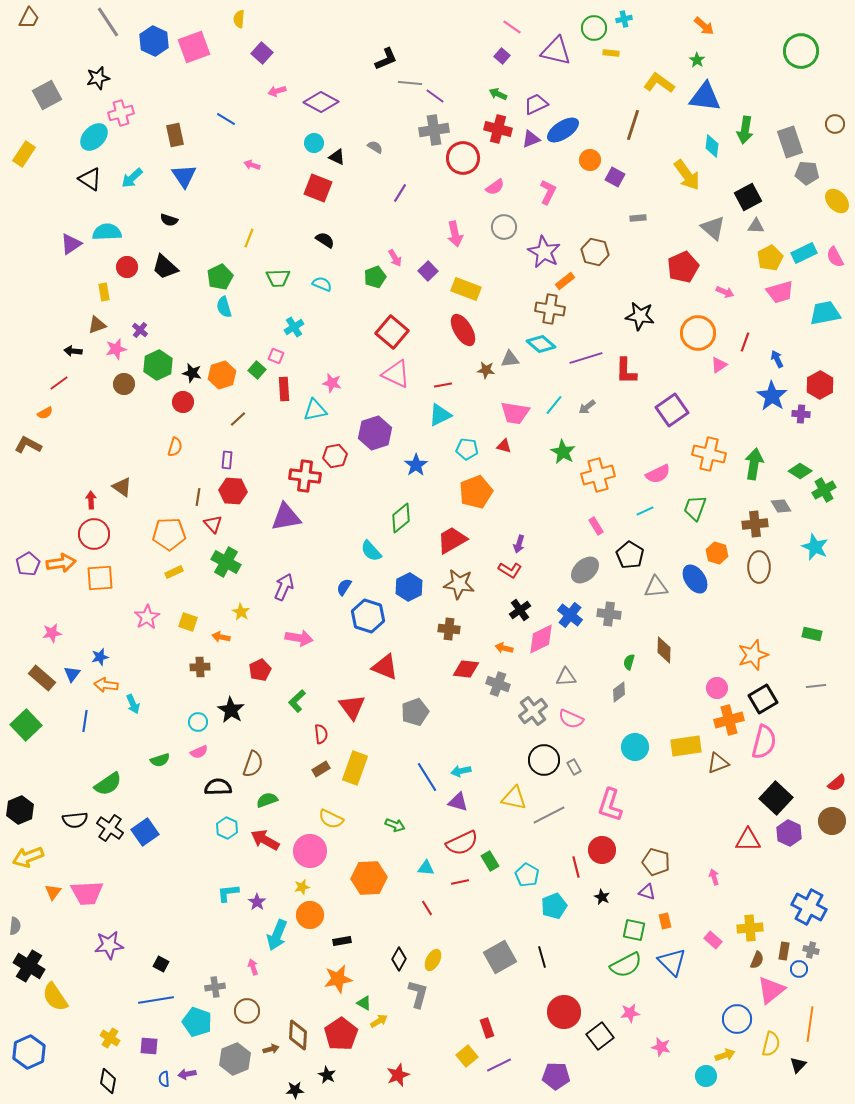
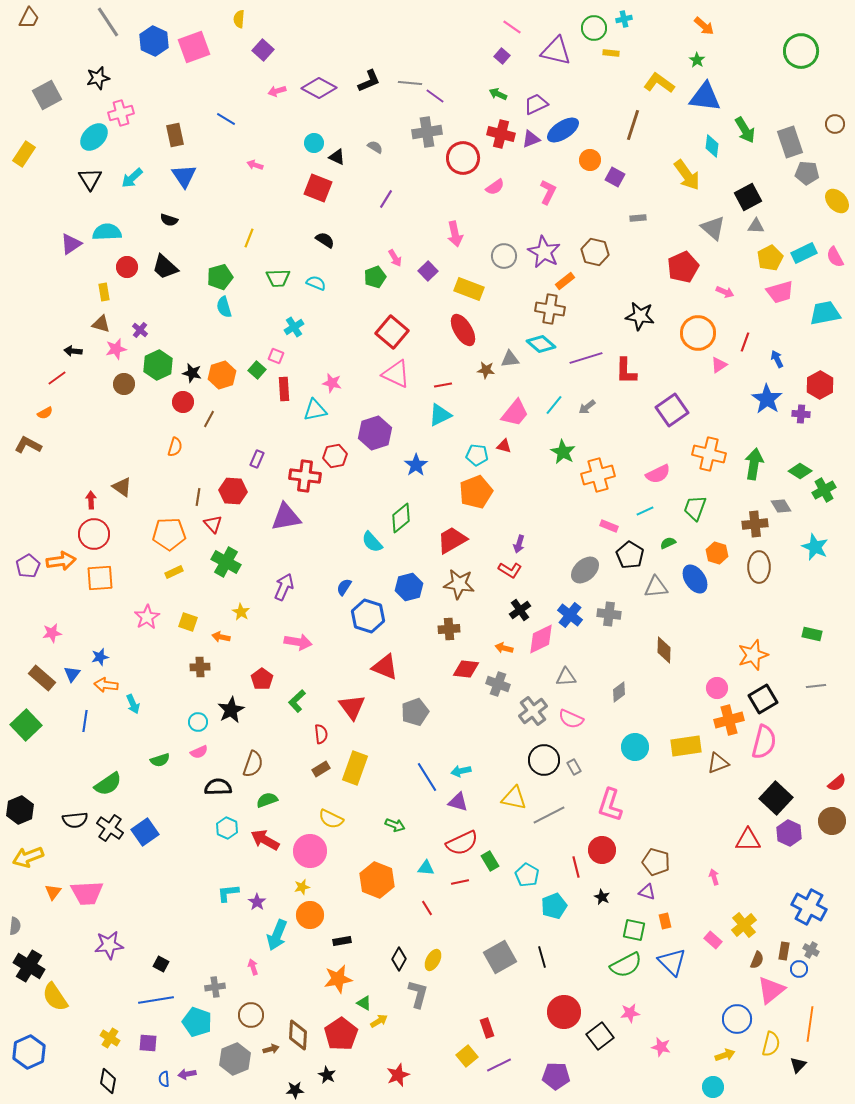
purple square at (262, 53): moved 1 px right, 3 px up
black L-shape at (386, 59): moved 17 px left, 22 px down
purple diamond at (321, 102): moved 2 px left, 14 px up
red cross at (498, 129): moved 3 px right, 5 px down
gray cross at (434, 130): moved 7 px left, 2 px down
green arrow at (745, 130): rotated 40 degrees counterclockwise
pink arrow at (252, 165): moved 3 px right
black triangle at (90, 179): rotated 25 degrees clockwise
purple line at (400, 193): moved 14 px left, 6 px down
gray circle at (504, 227): moved 29 px down
green pentagon at (220, 277): rotated 10 degrees clockwise
cyan semicircle at (322, 284): moved 6 px left, 1 px up
yellow rectangle at (466, 289): moved 3 px right
brown triangle at (97, 325): moved 4 px right, 1 px up; rotated 36 degrees clockwise
red line at (59, 383): moved 2 px left, 5 px up
blue star at (772, 396): moved 5 px left, 3 px down
pink trapezoid at (515, 413): rotated 60 degrees counterclockwise
brown line at (238, 419): moved 29 px left; rotated 18 degrees counterclockwise
cyan pentagon at (467, 449): moved 10 px right, 6 px down
purple rectangle at (227, 460): moved 30 px right, 1 px up; rotated 18 degrees clockwise
pink rectangle at (596, 526): moved 13 px right; rotated 36 degrees counterclockwise
cyan semicircle at (371, 551): moved 1 px right, 9 px up
orange arrow at (61, 563): moved 2 px up
purple pentagon at (28, 564): moved 2 px down
blue hexagon at (409, 587): rotated 12 degrees clockwise
brown cross at (449, 629): rotated 10 degrees counterclockwise
pink arrow at (299, 638): moved 1 px left, 4 px down
green semicircle at (629, 662): moved 39 px right, 119 px up; rotated 49 degrees clockwise
red pentagon at (260, 670): moved 2 px right, 9 px down; rotated 10 degrees counterclockwise
black star at (231, 710): rotated 12 degrees clockwise
orange hexagon at (369, 878): moved 8 px right, 2 px down; rotated 24 degrees clockwise
yellow cross at (750, 928): moved 6 px left, 3 px up; rotated 35 degrees counterclockwise
gray cross at (811, 950): rotated 14 degrees clockwise
brown circle at (247, 1011): moved 4 px right, 4 px down
purple square at (149, 1046): moved 1 px left, 3 px up
cyan circle at (706, 1076): moved 7 px right, 11 px down
